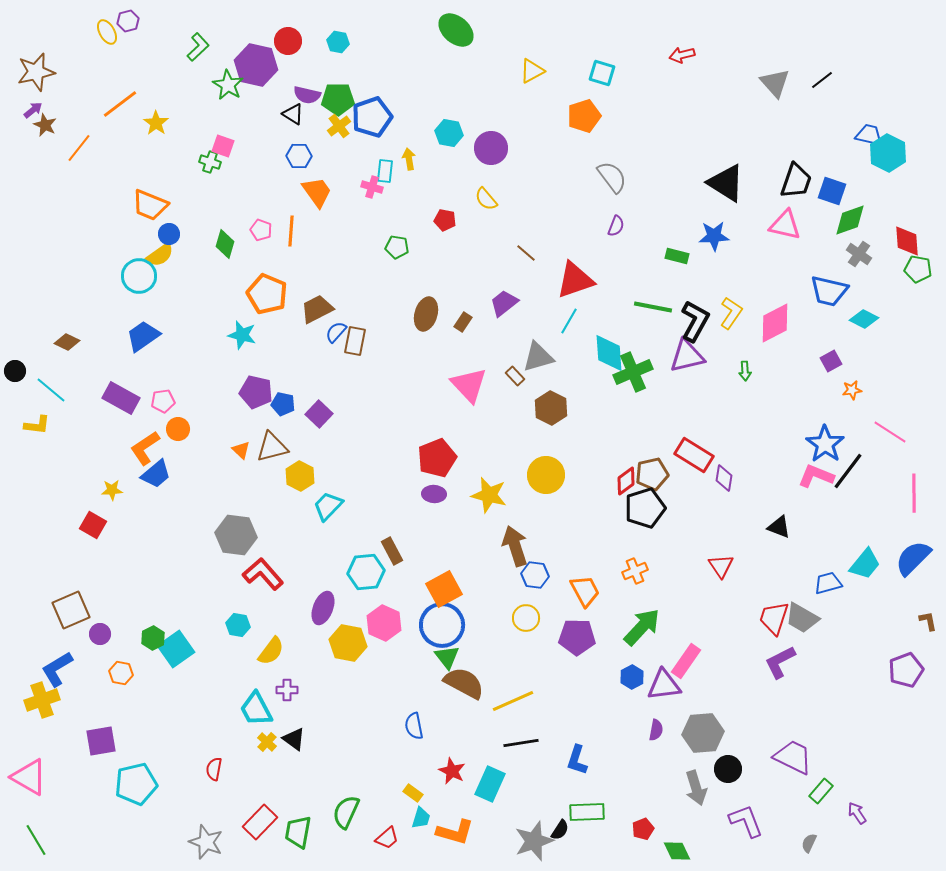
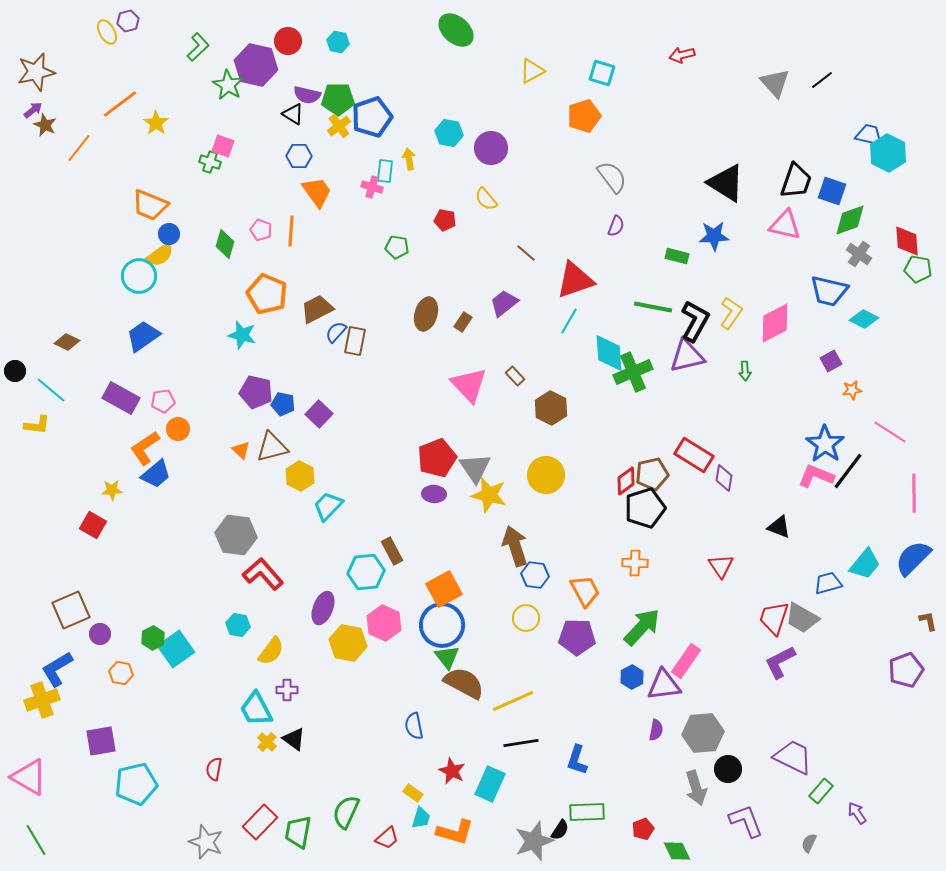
gray triangle at (538, 357): moved 63 px left, 111 px down; rotated 48 degrees counterclockwise
orange cross at (635, 571): moved 8 px up; rotated 25 degrees clockwise
